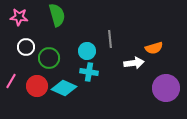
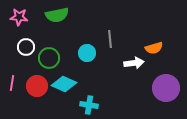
green semicircle: rotated 95 degrees clockwise
cyan circle: moved 2 px down
cyan cross: moved 33 px down
pink line: moved 1 px right, 2 px down; rotated 21 degrees counterclockwise
cyan diamond: moved 4 px up
